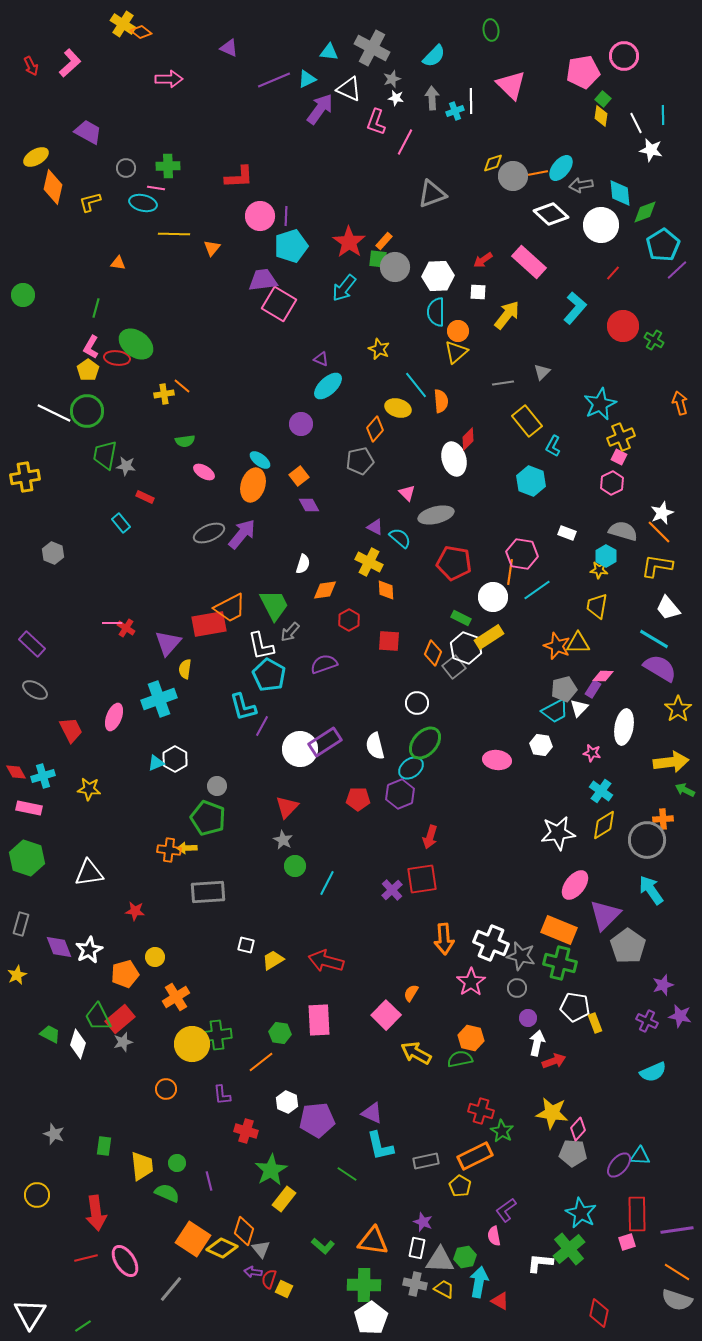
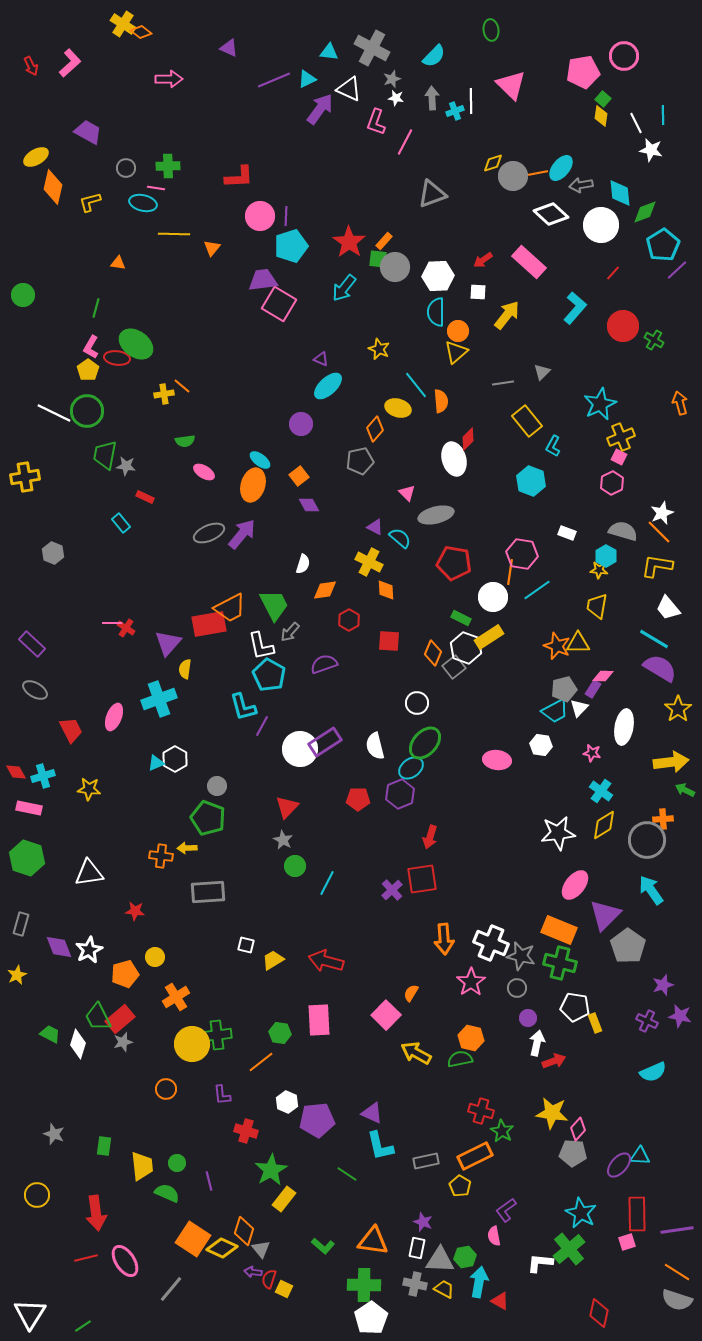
orange cross at (169, 850): moved 8 px left, 6 px down
